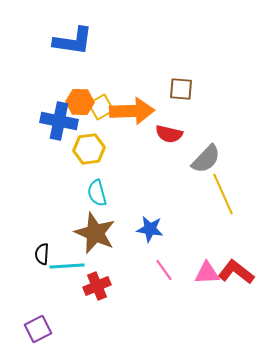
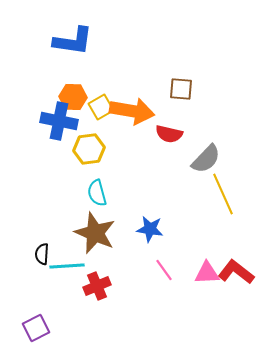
orange hexagon: moved 7 px left, 5 px up
orange arrow: rotated 12 degrees clockwise
purple square: moved 2 px left, 1 px up
